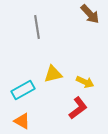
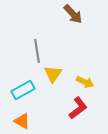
brown arrow: moved 17 px left
gray line: moved 24 px down
yellow triangle: rotated 42 degrees counterclockwise
